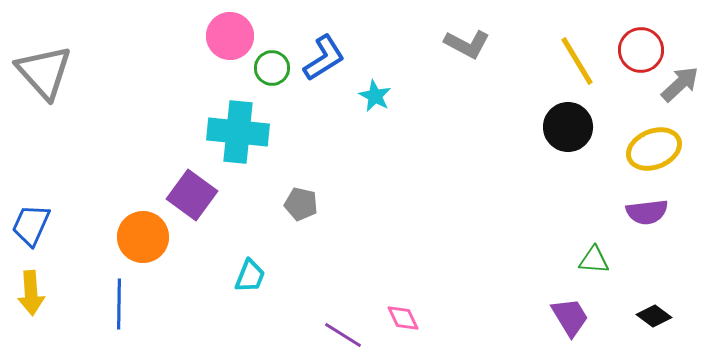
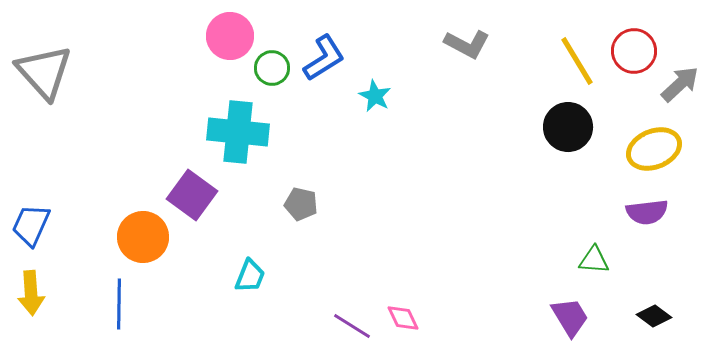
red circle: moved 7 px left, 1 px down
purple line: moved 9 px right, 9 px up
